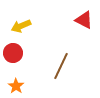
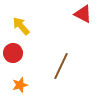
red triangle: moved 1 px left, 6 px up
yellow arrow: rotated 72 degrees clockwise
orange star: moved 4 px right, 1 px up; rotated 21 degrees clockwise
